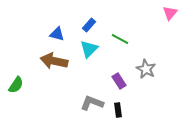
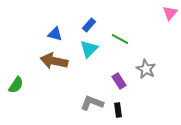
blue triangle: moved 2 px left
